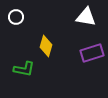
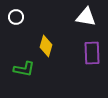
purple rectangle: rotated 75 degrees counterclockwise
